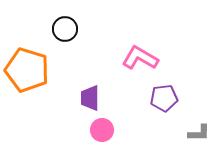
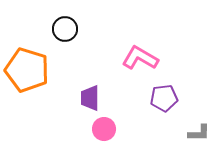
pink circle: moved 2 px right, 1 px up
